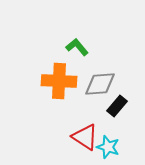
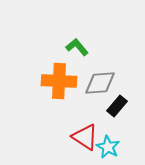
gray diamond: moved 1 px up
cyan star: rotated 10 degrees clockwise
